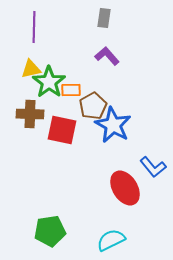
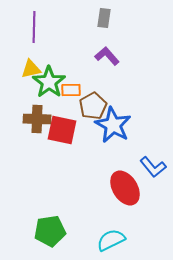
brown cross: moved 7 px right, 5 px down
